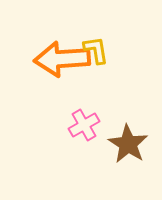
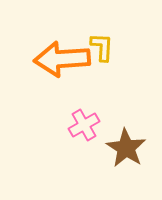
yellow L-shape: moved 6 px right, 3 px up; rotated 12 degrees clockwise
brown star: moved 2 px left, 4 px down
